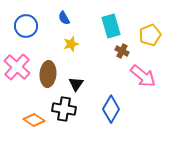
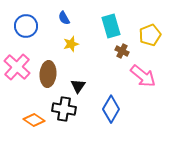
black triangle: moved 2 px right, 2 px down
